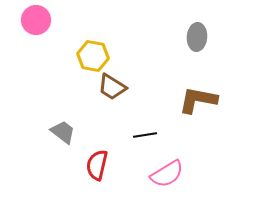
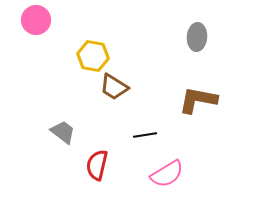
brown trapezoid: moved 2 px right
